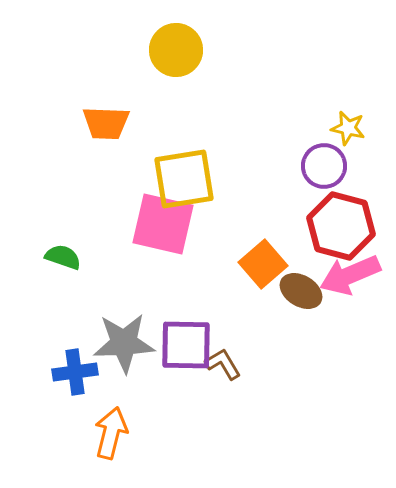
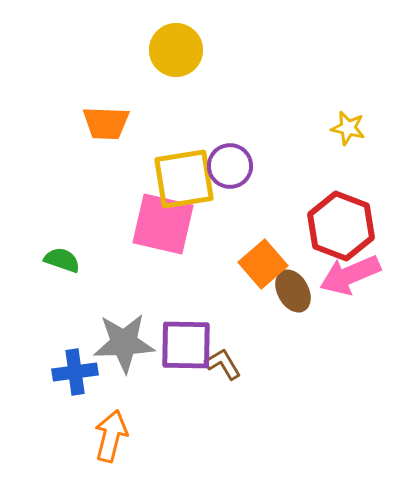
purple circle: moved 94 px left
red hexagon: rotated 6 degrees clockwise
green semicircle: moved 1 px left, 3 px down
brown ellipse: moved 8 px left; rotated 30 degrees clockwise
orange arrow: moved 3 px down
